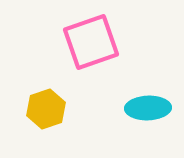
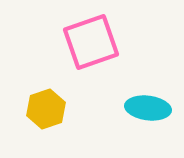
cyan ellipse: rotated 9 degrees clockwise
